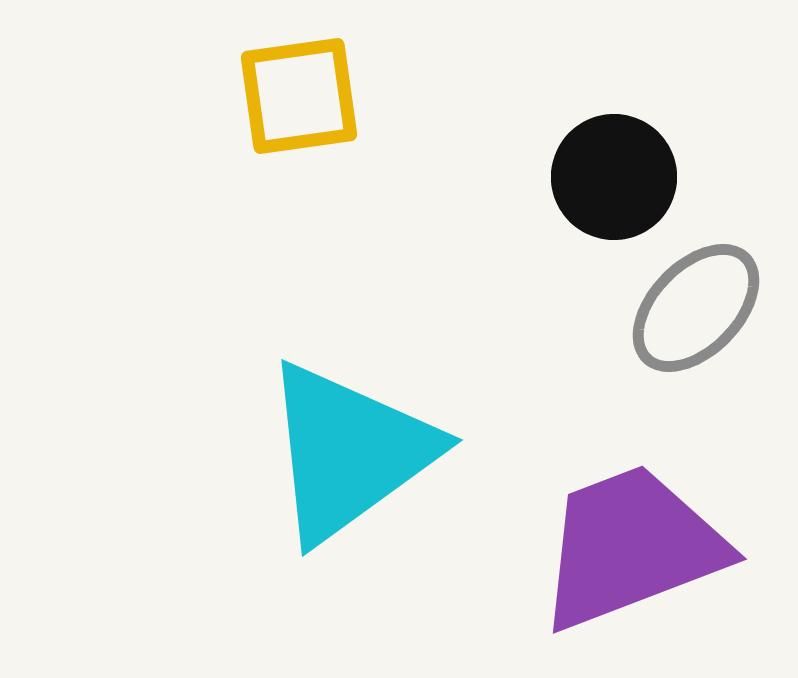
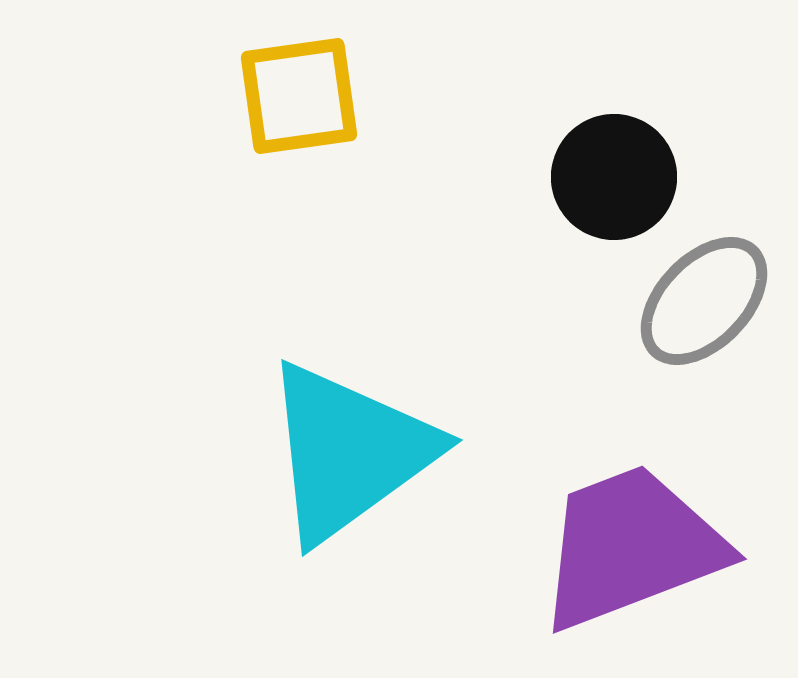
gray ellipse: moved 8 px right, 7 px up
